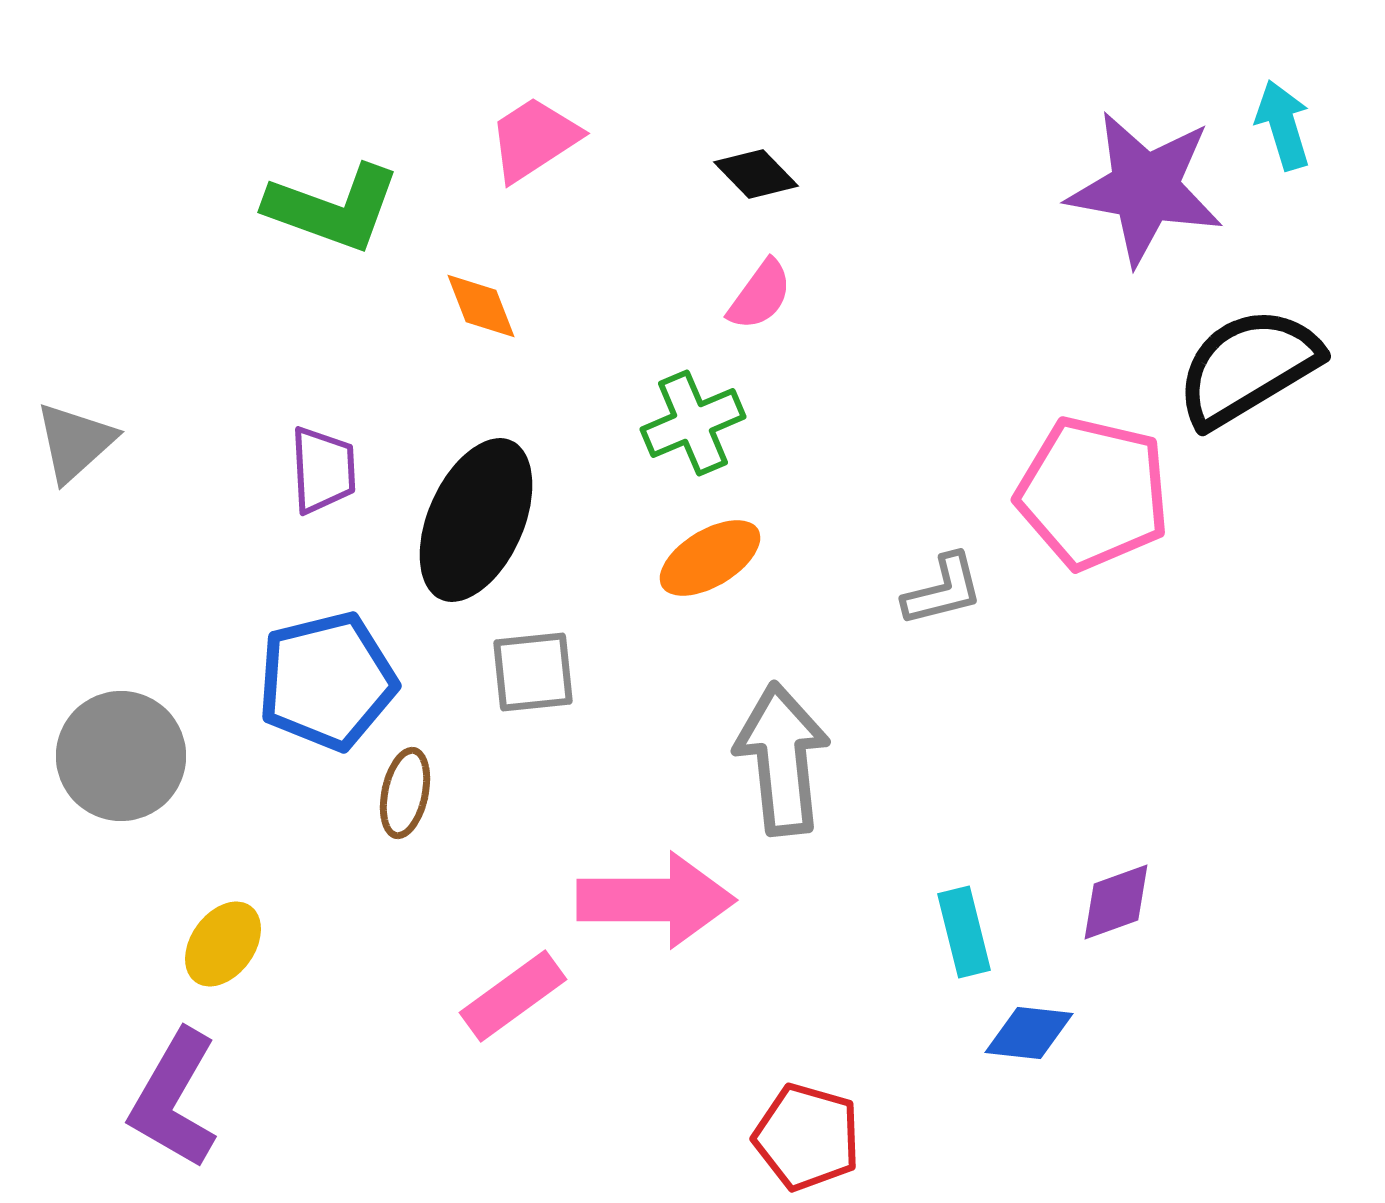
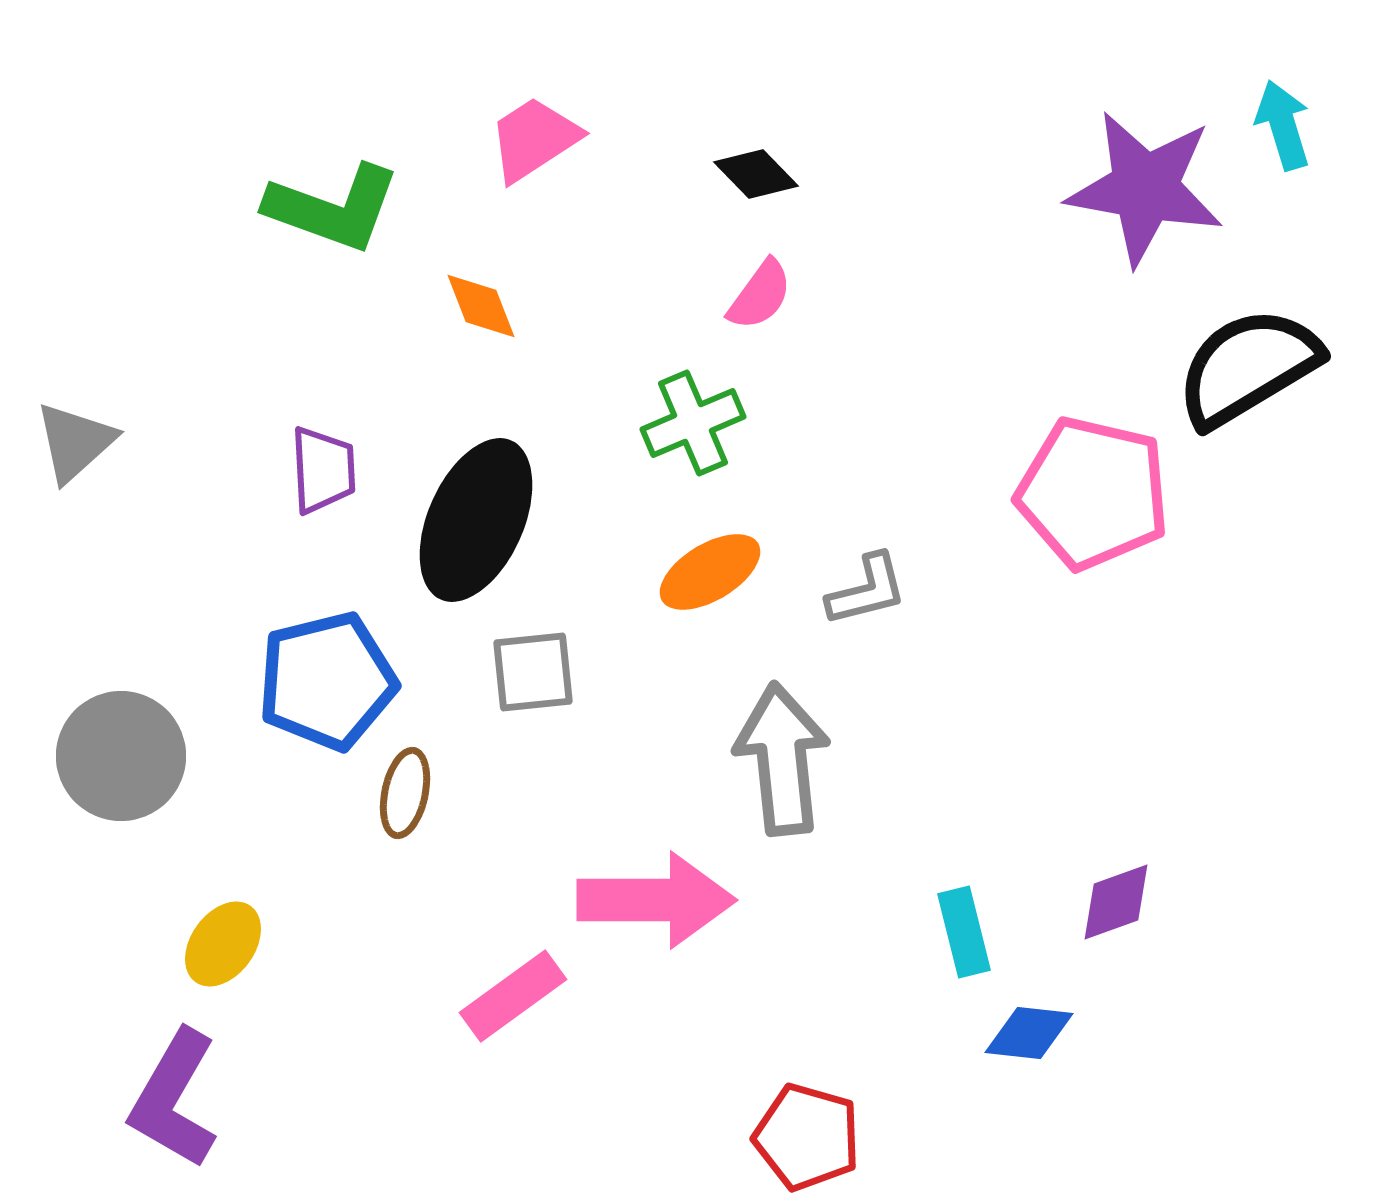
orange ellipse: moved 14 px down
gray L-shape: moved 76 px left
